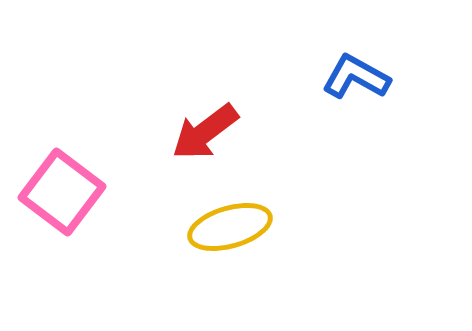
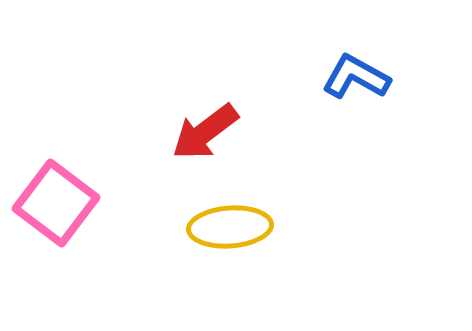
pink square: moved 6 px left, 11 px down
yellow ellipse: rotated 12 degrees clockwise
